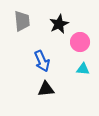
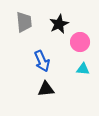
gray trapezoid: moved 2 px right, 1 px down
